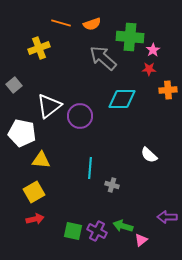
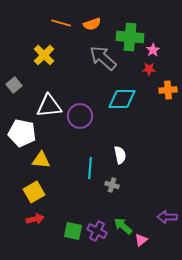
yellow cross: moved 5 px right, 7 px down; rotated 25 degrees counterclockwise
white triangle: rotated 32 degrees clockwise
white semicircle: moved 29 px left; rotated 144 degrees counterclockwise
green arrow: rotated 24 degrees clockwise
